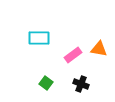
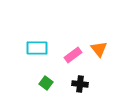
cyan rectangle: moved 2 px left, 10 px down
orange triangle: rotated 42 degrees clockwise
black cross: moved 1 px left; rotated 14 degrees counterclockwise
